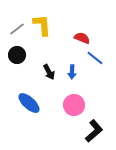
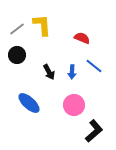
blue line: moved 1 px left, 8 px down
